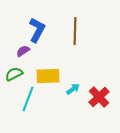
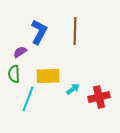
blue L-shape: moved 2 px right, 2 px down
purple semicircle: moved 3 px left, 1 px down
green semicircle: rotated 66 degrees counterclockwise
red cross: rotated 30 degrees clockwise
